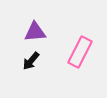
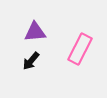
pink rectangle: moved 3 px up
